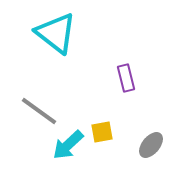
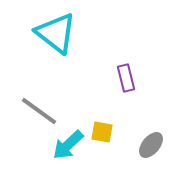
yellow square: rotated 20 degrees clockwise
